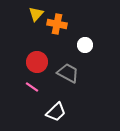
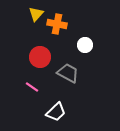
red circle: moved 3 px right, 5 px up
